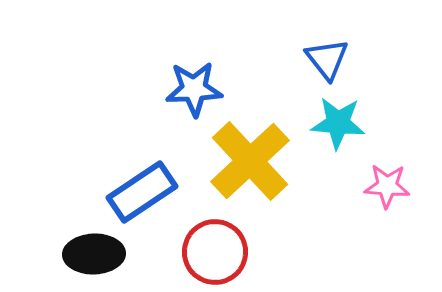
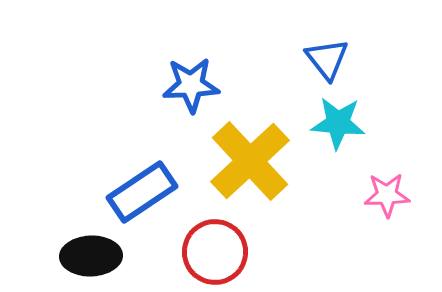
blue star: moved 3 px left, 4 px up
pink star: moved 9 px down; rotated 6 degrees counterclockwise
black ellipse: moved 3 px left, 2 px down
